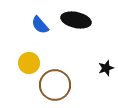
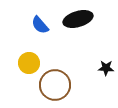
black ellipse: moved 2 px right, 1 px up; rotated 28 degrees counterclockwise
black star: rotated 21 degrees clockwise
